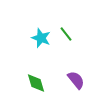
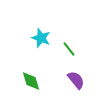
green line: moved 3 px right, 15 px down
green diamond: moved 5 px left, 2 px up
